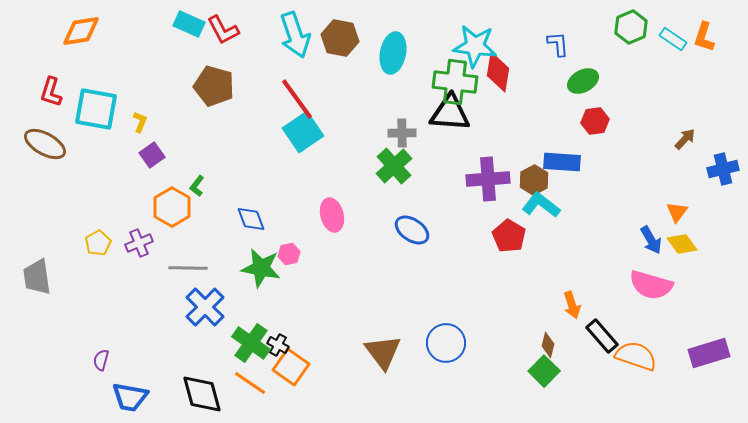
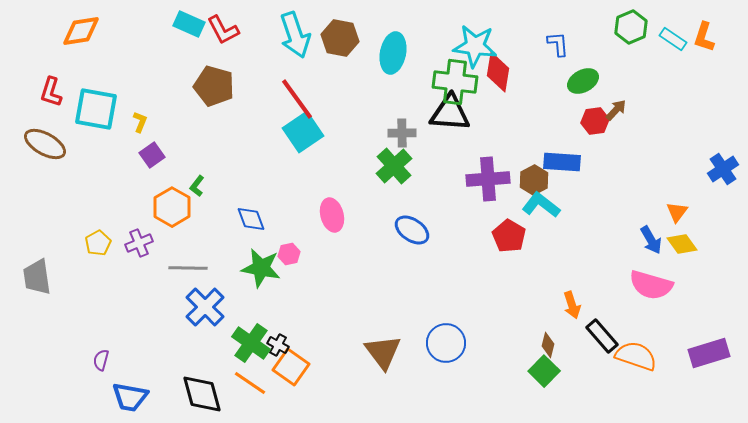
brown arrow at (685, 139): moved 69 px left, 29 px up
blue cross at (723, 169): rotated 20 degrees counterclockwise
